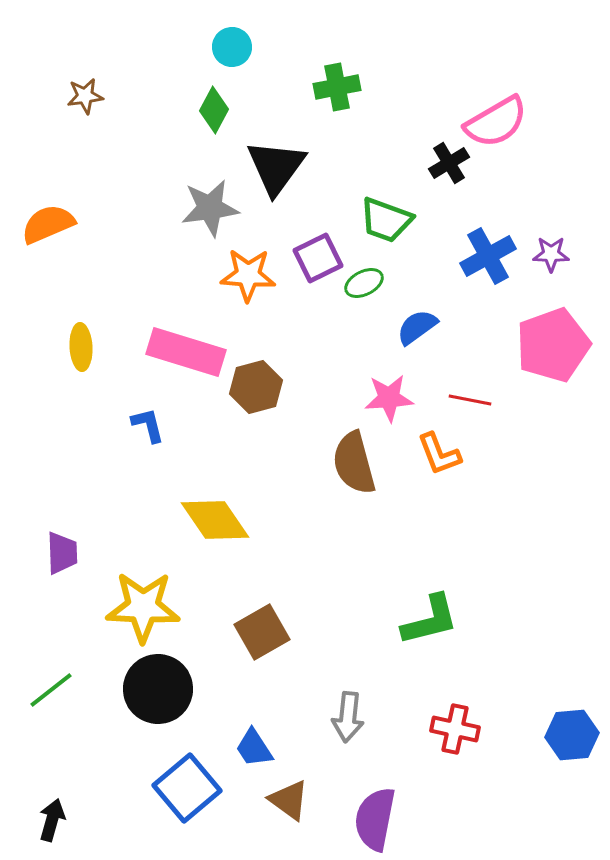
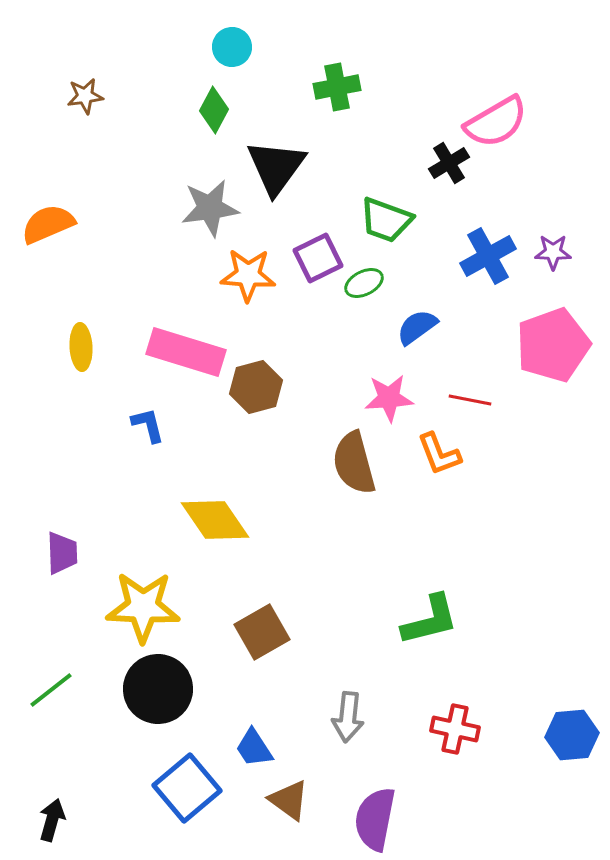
purple star: moved 2 px right, 2 px up
